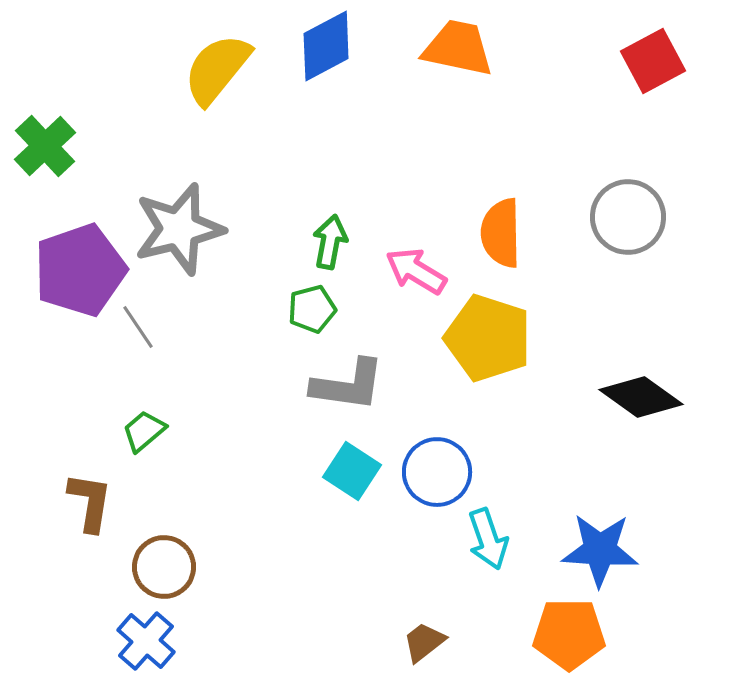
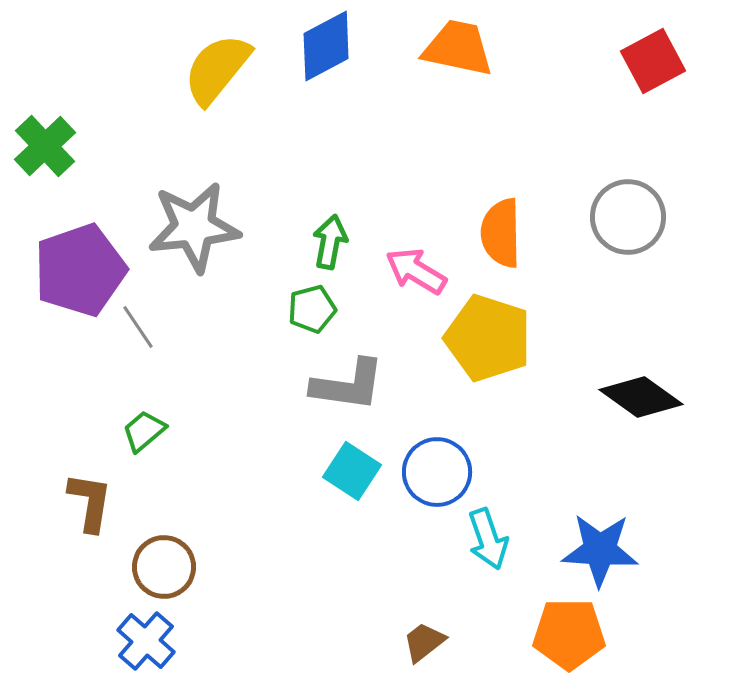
gray star: moved 15 px right, 2 px up; rotated 8 degrees clockwise
